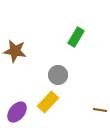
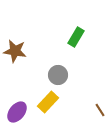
brown line: rotated 48 degrees clockwise
